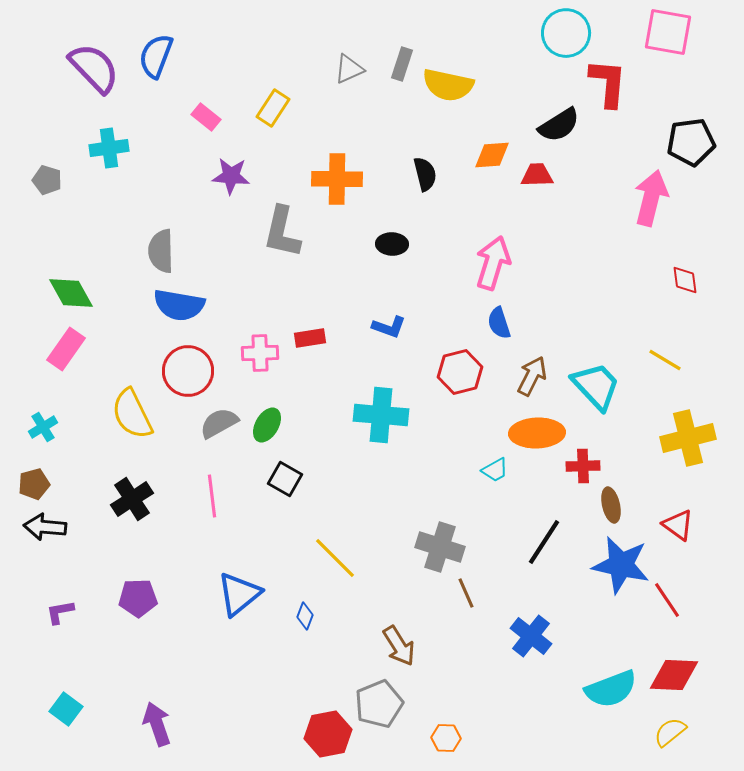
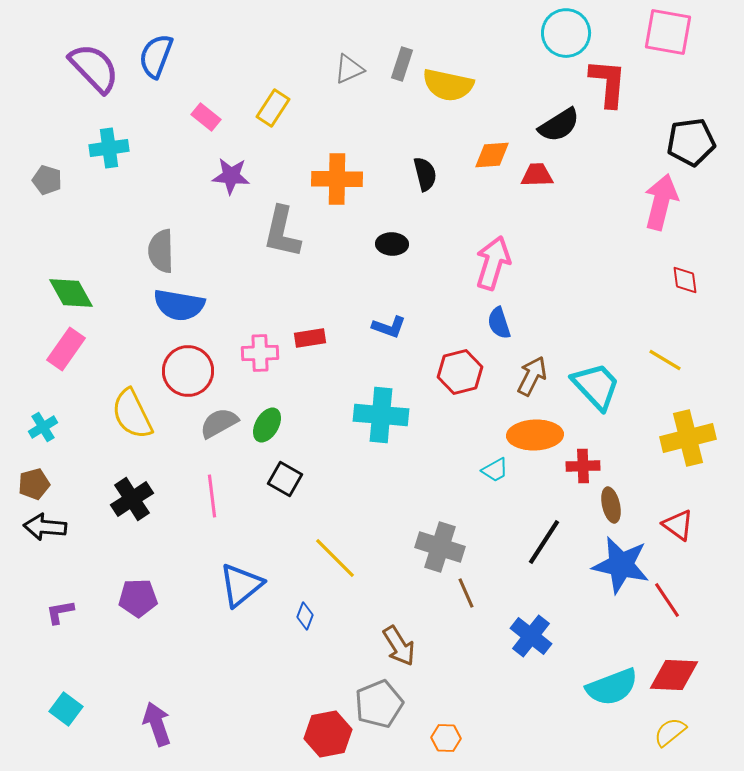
pink arrow at (651, 198): moved 10 px right, 4 px down
orange ellipse at (537, 433): moved 2 px left, 2 px down
blue triangle at (239, 594): moved 2 px right, 9 px up
cyan semicircle at (611, 689): moved 1 px right, 2 px up
